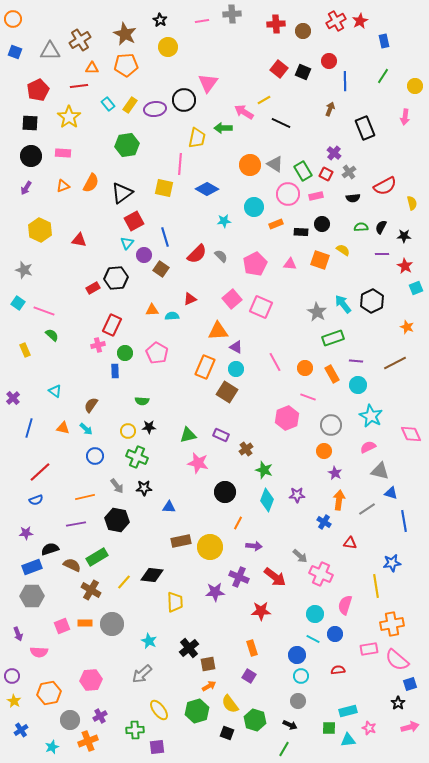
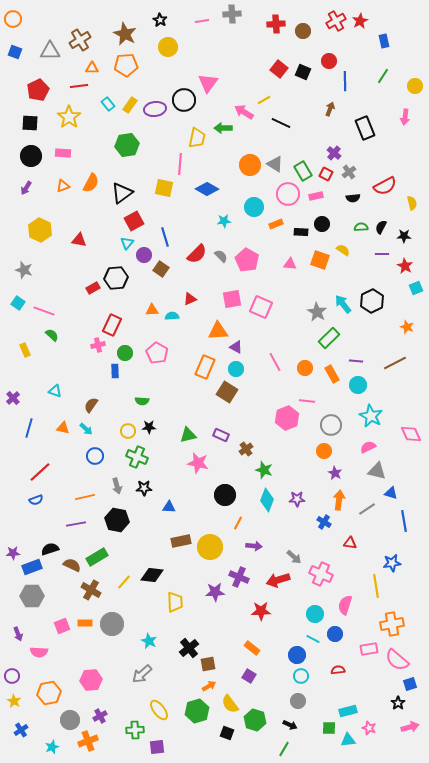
pink pentagon at (255, 264): moved 8 px left, 4 px up; rotated 15 degrees counterclockwise
pink square at (232, 299): rotated 30 degrees clockwise
green rectangle at (333, 338): moved 4 px left; rotated 25 degrees counterclockwise
cyan triangle at (55, 391): rotated 16 degrees counterclockwise
pink line at (308, 397): moved 1 px left, 4 px down; rotated 14 degrees counterclockwise
gray triangle at (380, 471): moved 3 px left
gray arrow at (117, 486): rotated 21 degrees clockwise
black circle at (225, 492): moved 3 px down
purple star at (297, 495): moved 4 px down
purple star at (26, 533): moved 13 px left, 20 px down
gray arrow at (300, 556): moved 6 px left, 1 px down
red arrow at (275, 577): moved 3 px right, 3 px down; rotated 125 degrees clockwise
orange rectangle at (252, 648): rotated 35 degrees counterclockwise
